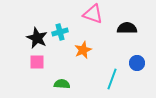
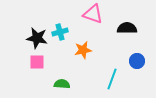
black star: rotated 15 degrees counterclockwise
orange star: rotated 12 degrees clockwise
blue circle: moved 2 px up
